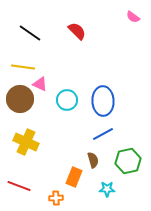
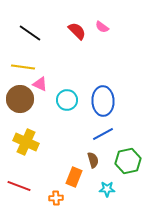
pink semicircle: moved 31 px left, 10 px down
